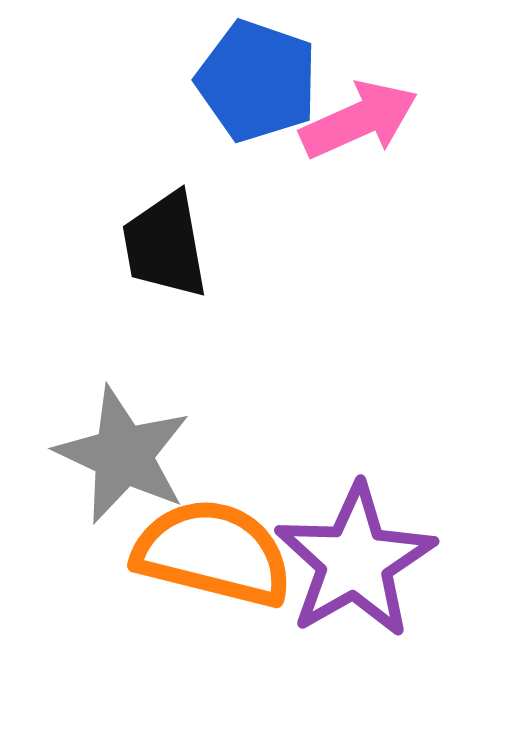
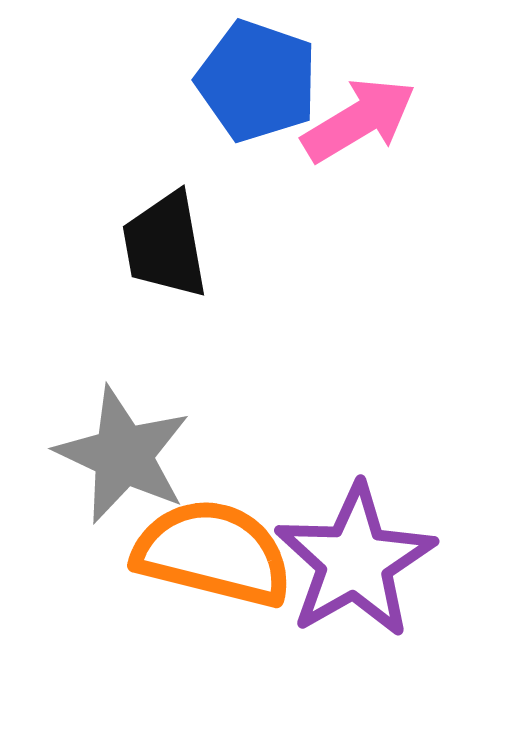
pink arrow: rotated 7 degrees counterclockwise
